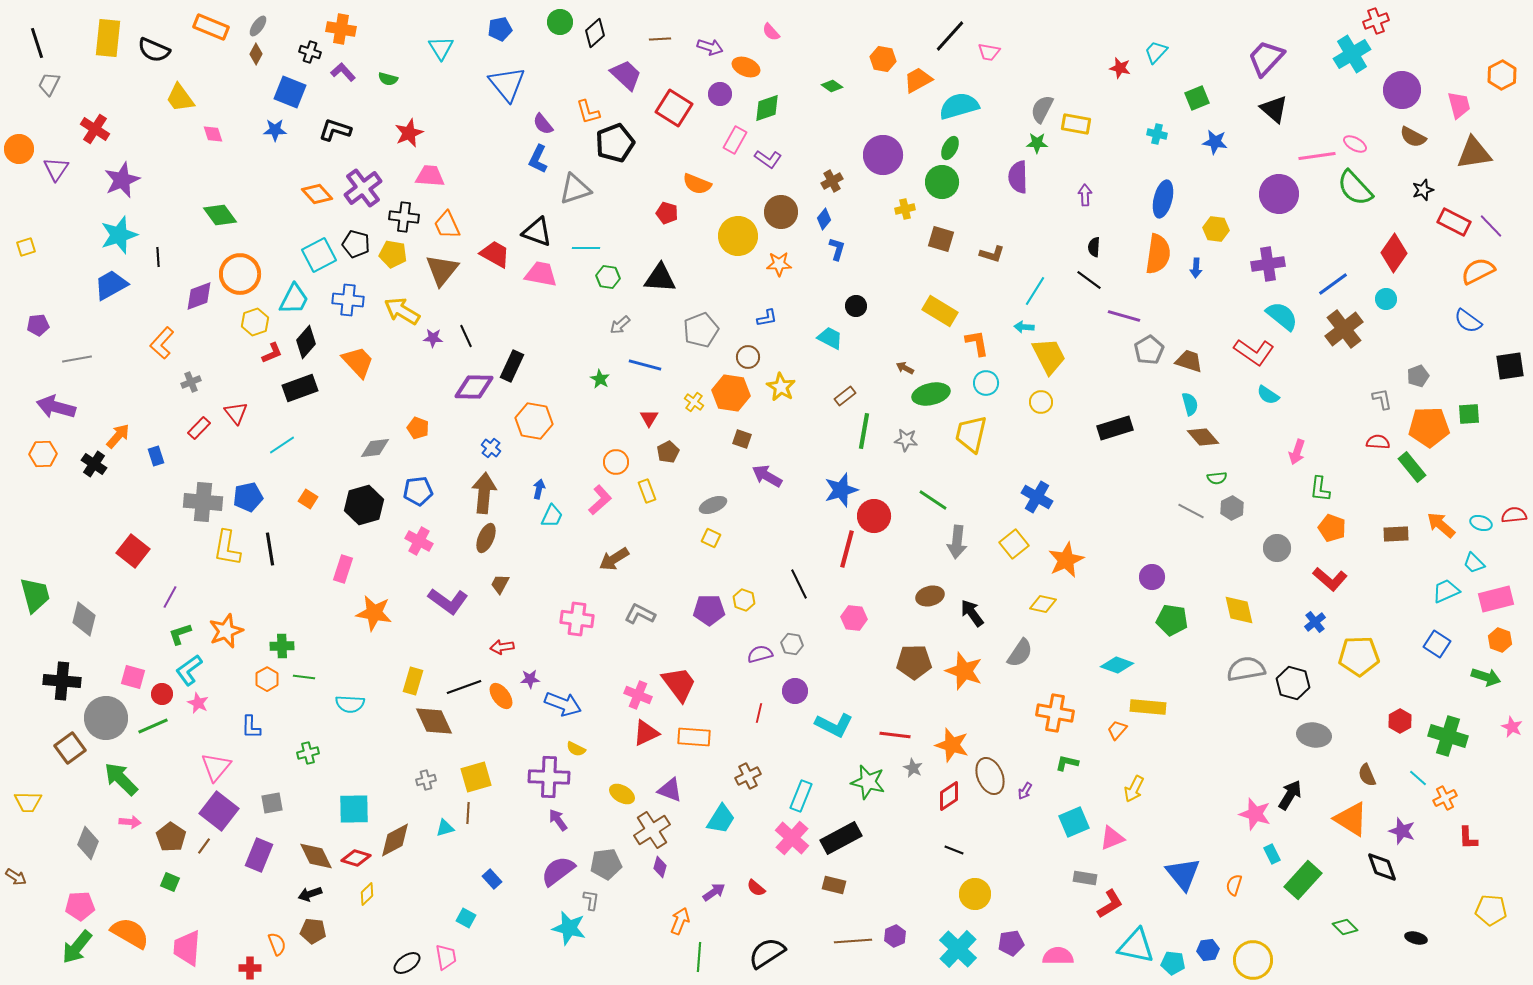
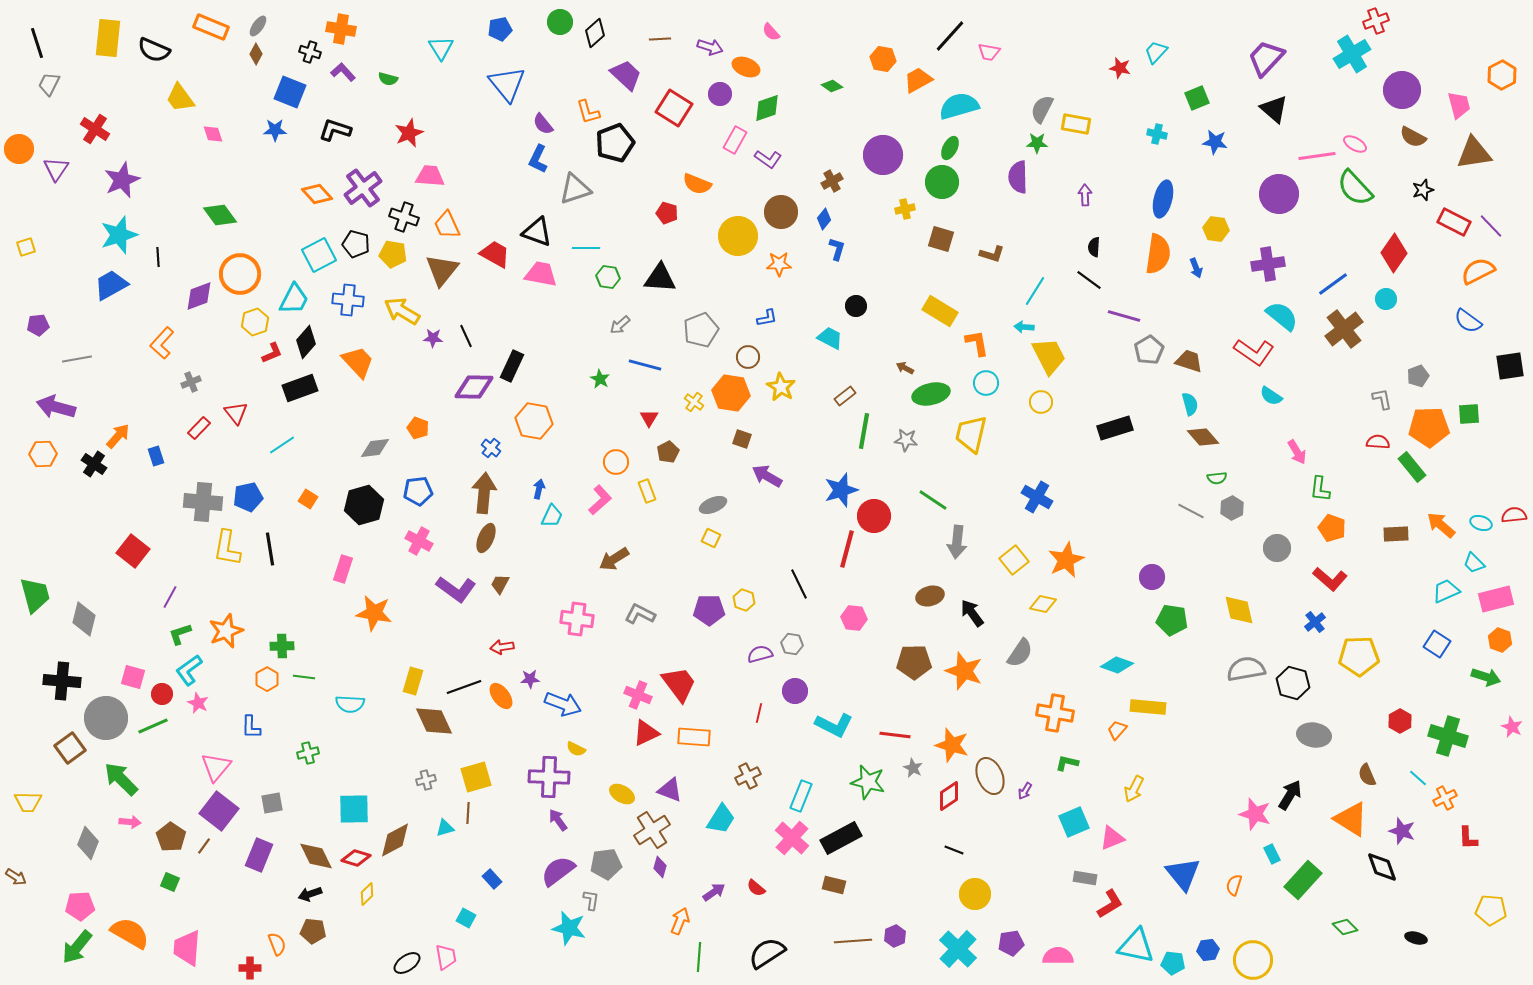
black cross at (404, 217): rotated 12 degrees clockwise
blue arrow at (1196, 268): rotated 24 degrees counterclockwise
cyan semicircle at (1268, 395): moved 3 px right, 1 px down
pink arrow at (1297, 452): rotated 50 degrees counterclockwise
yellow square at (1014, 544): moved 16 px down
purple L-shape at (448, 601): moved 8 px right, 12 px up
